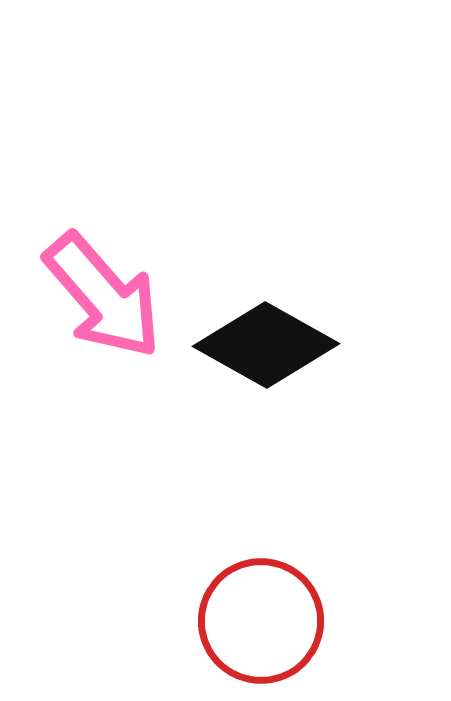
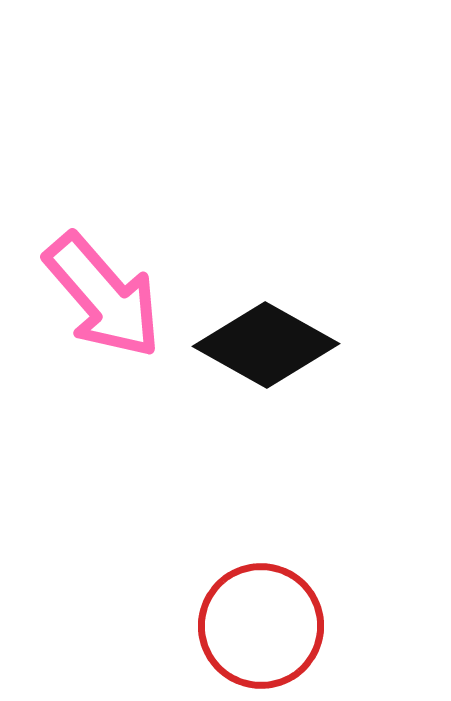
red circle: moved 5 px down
